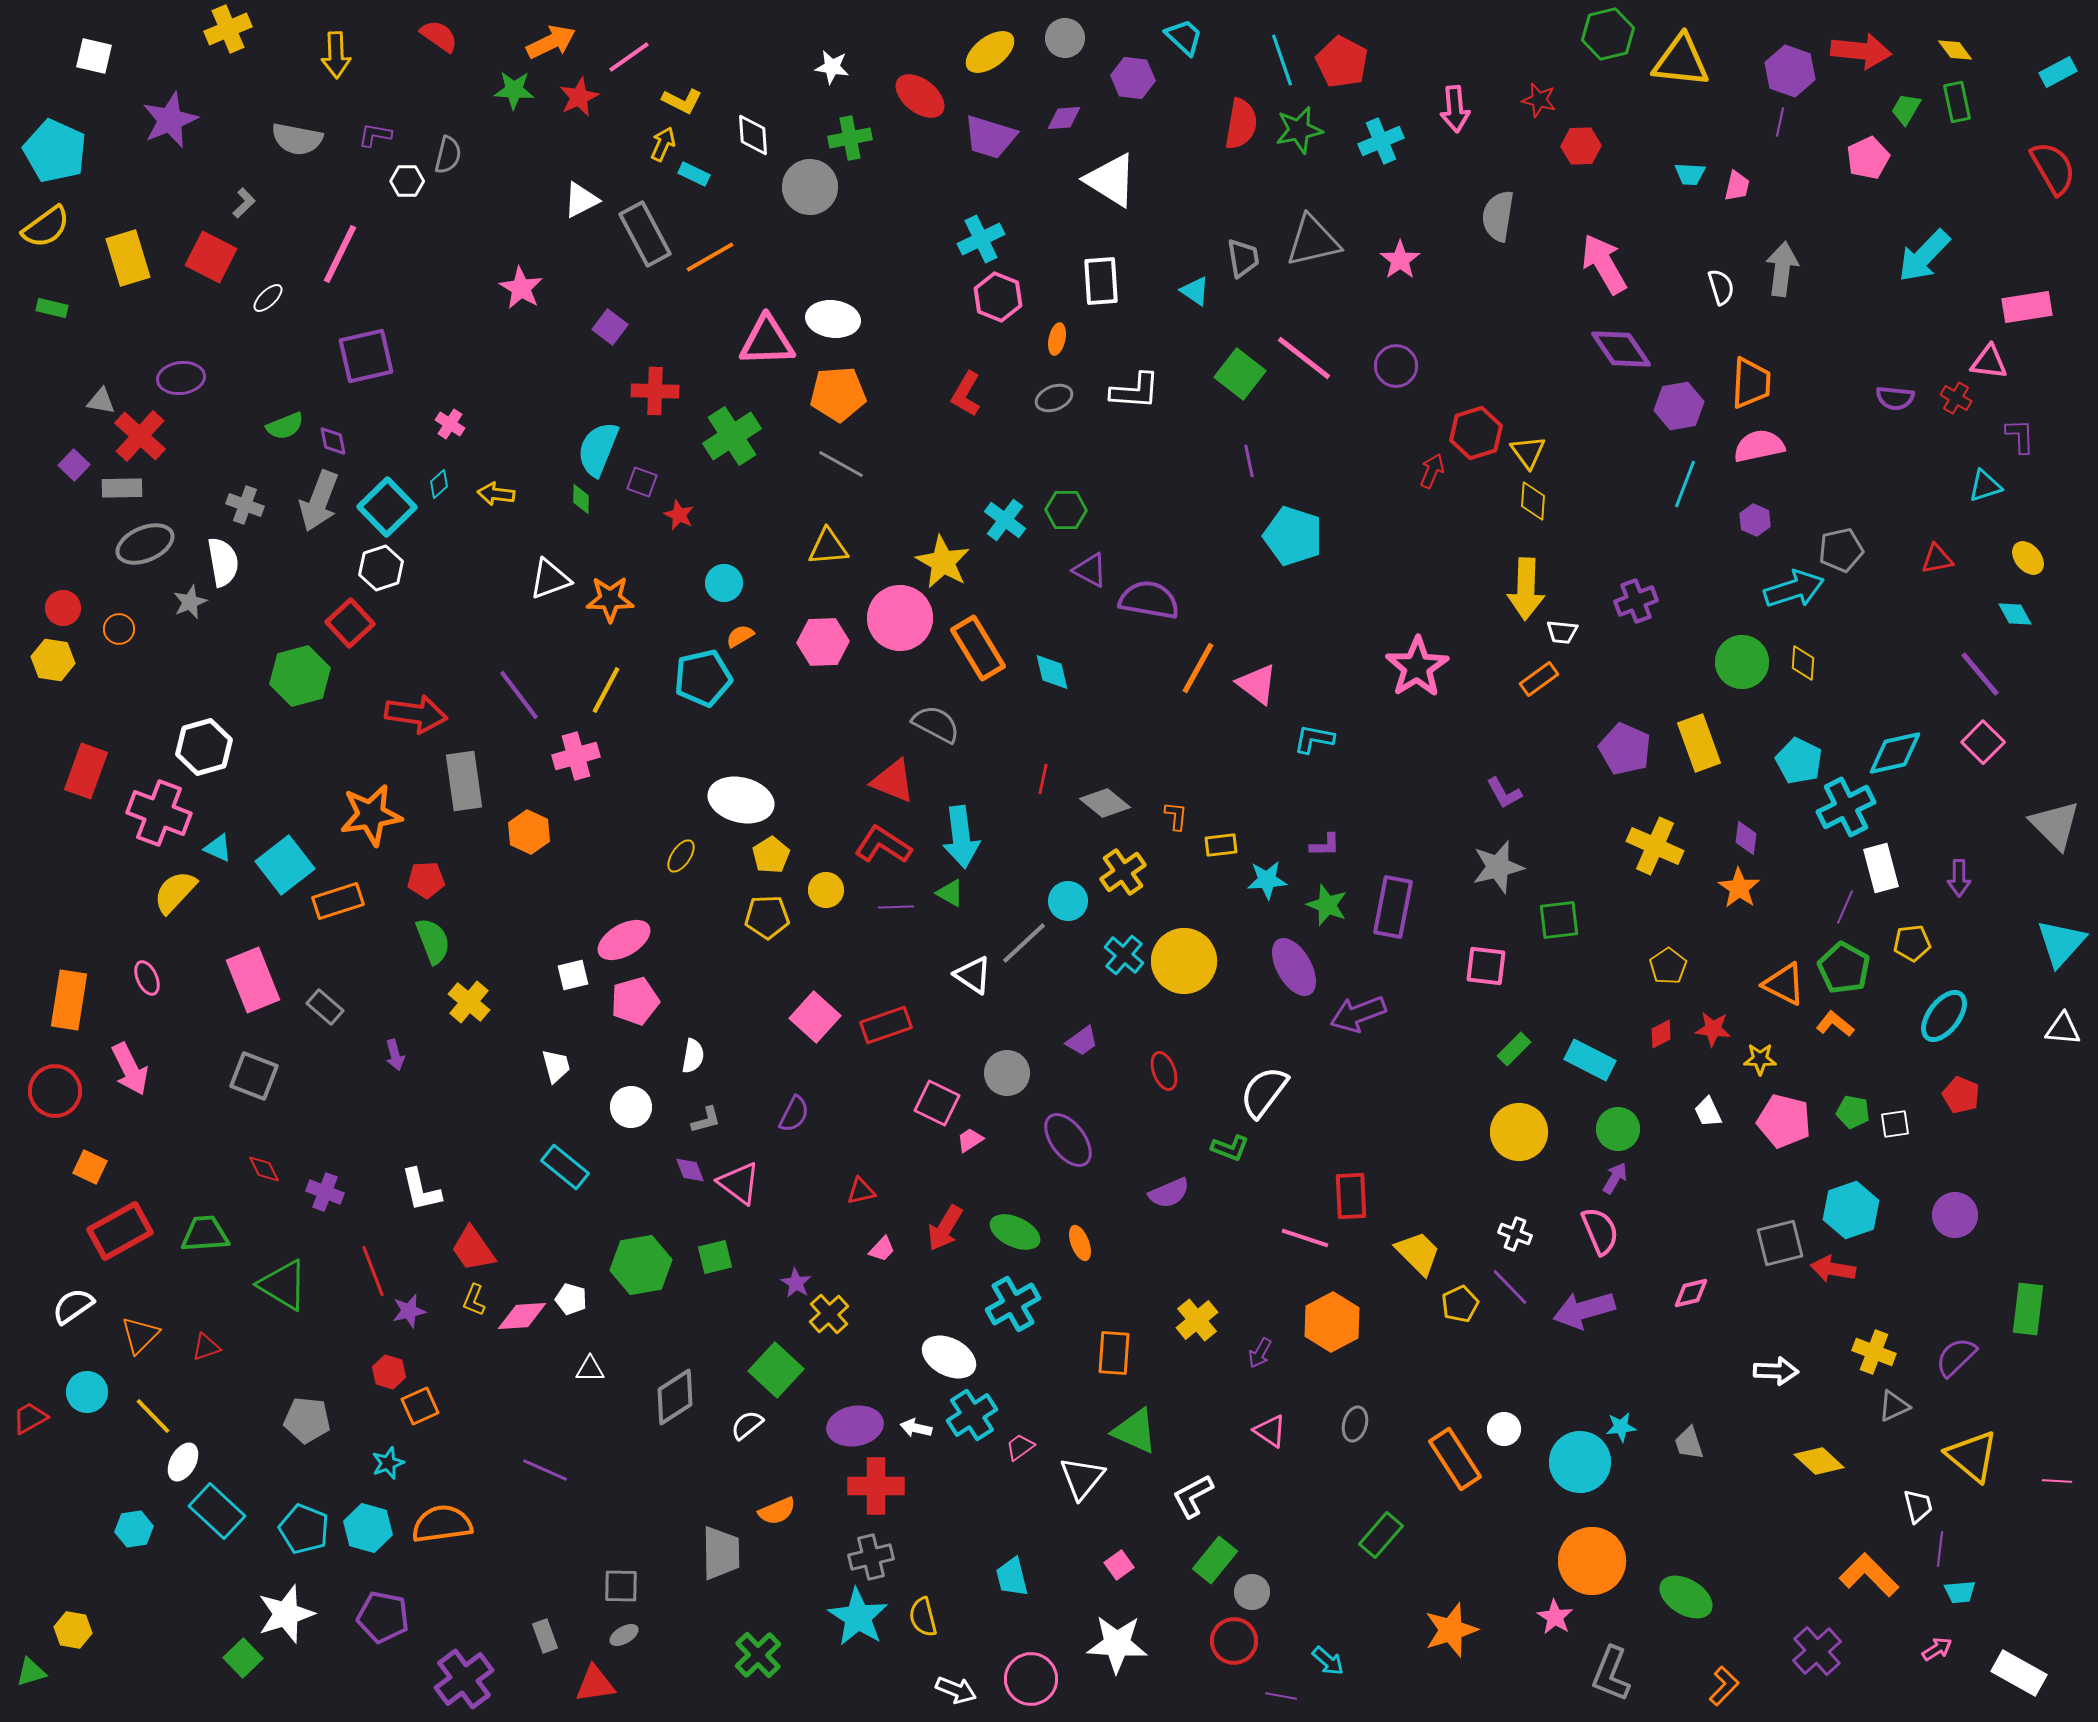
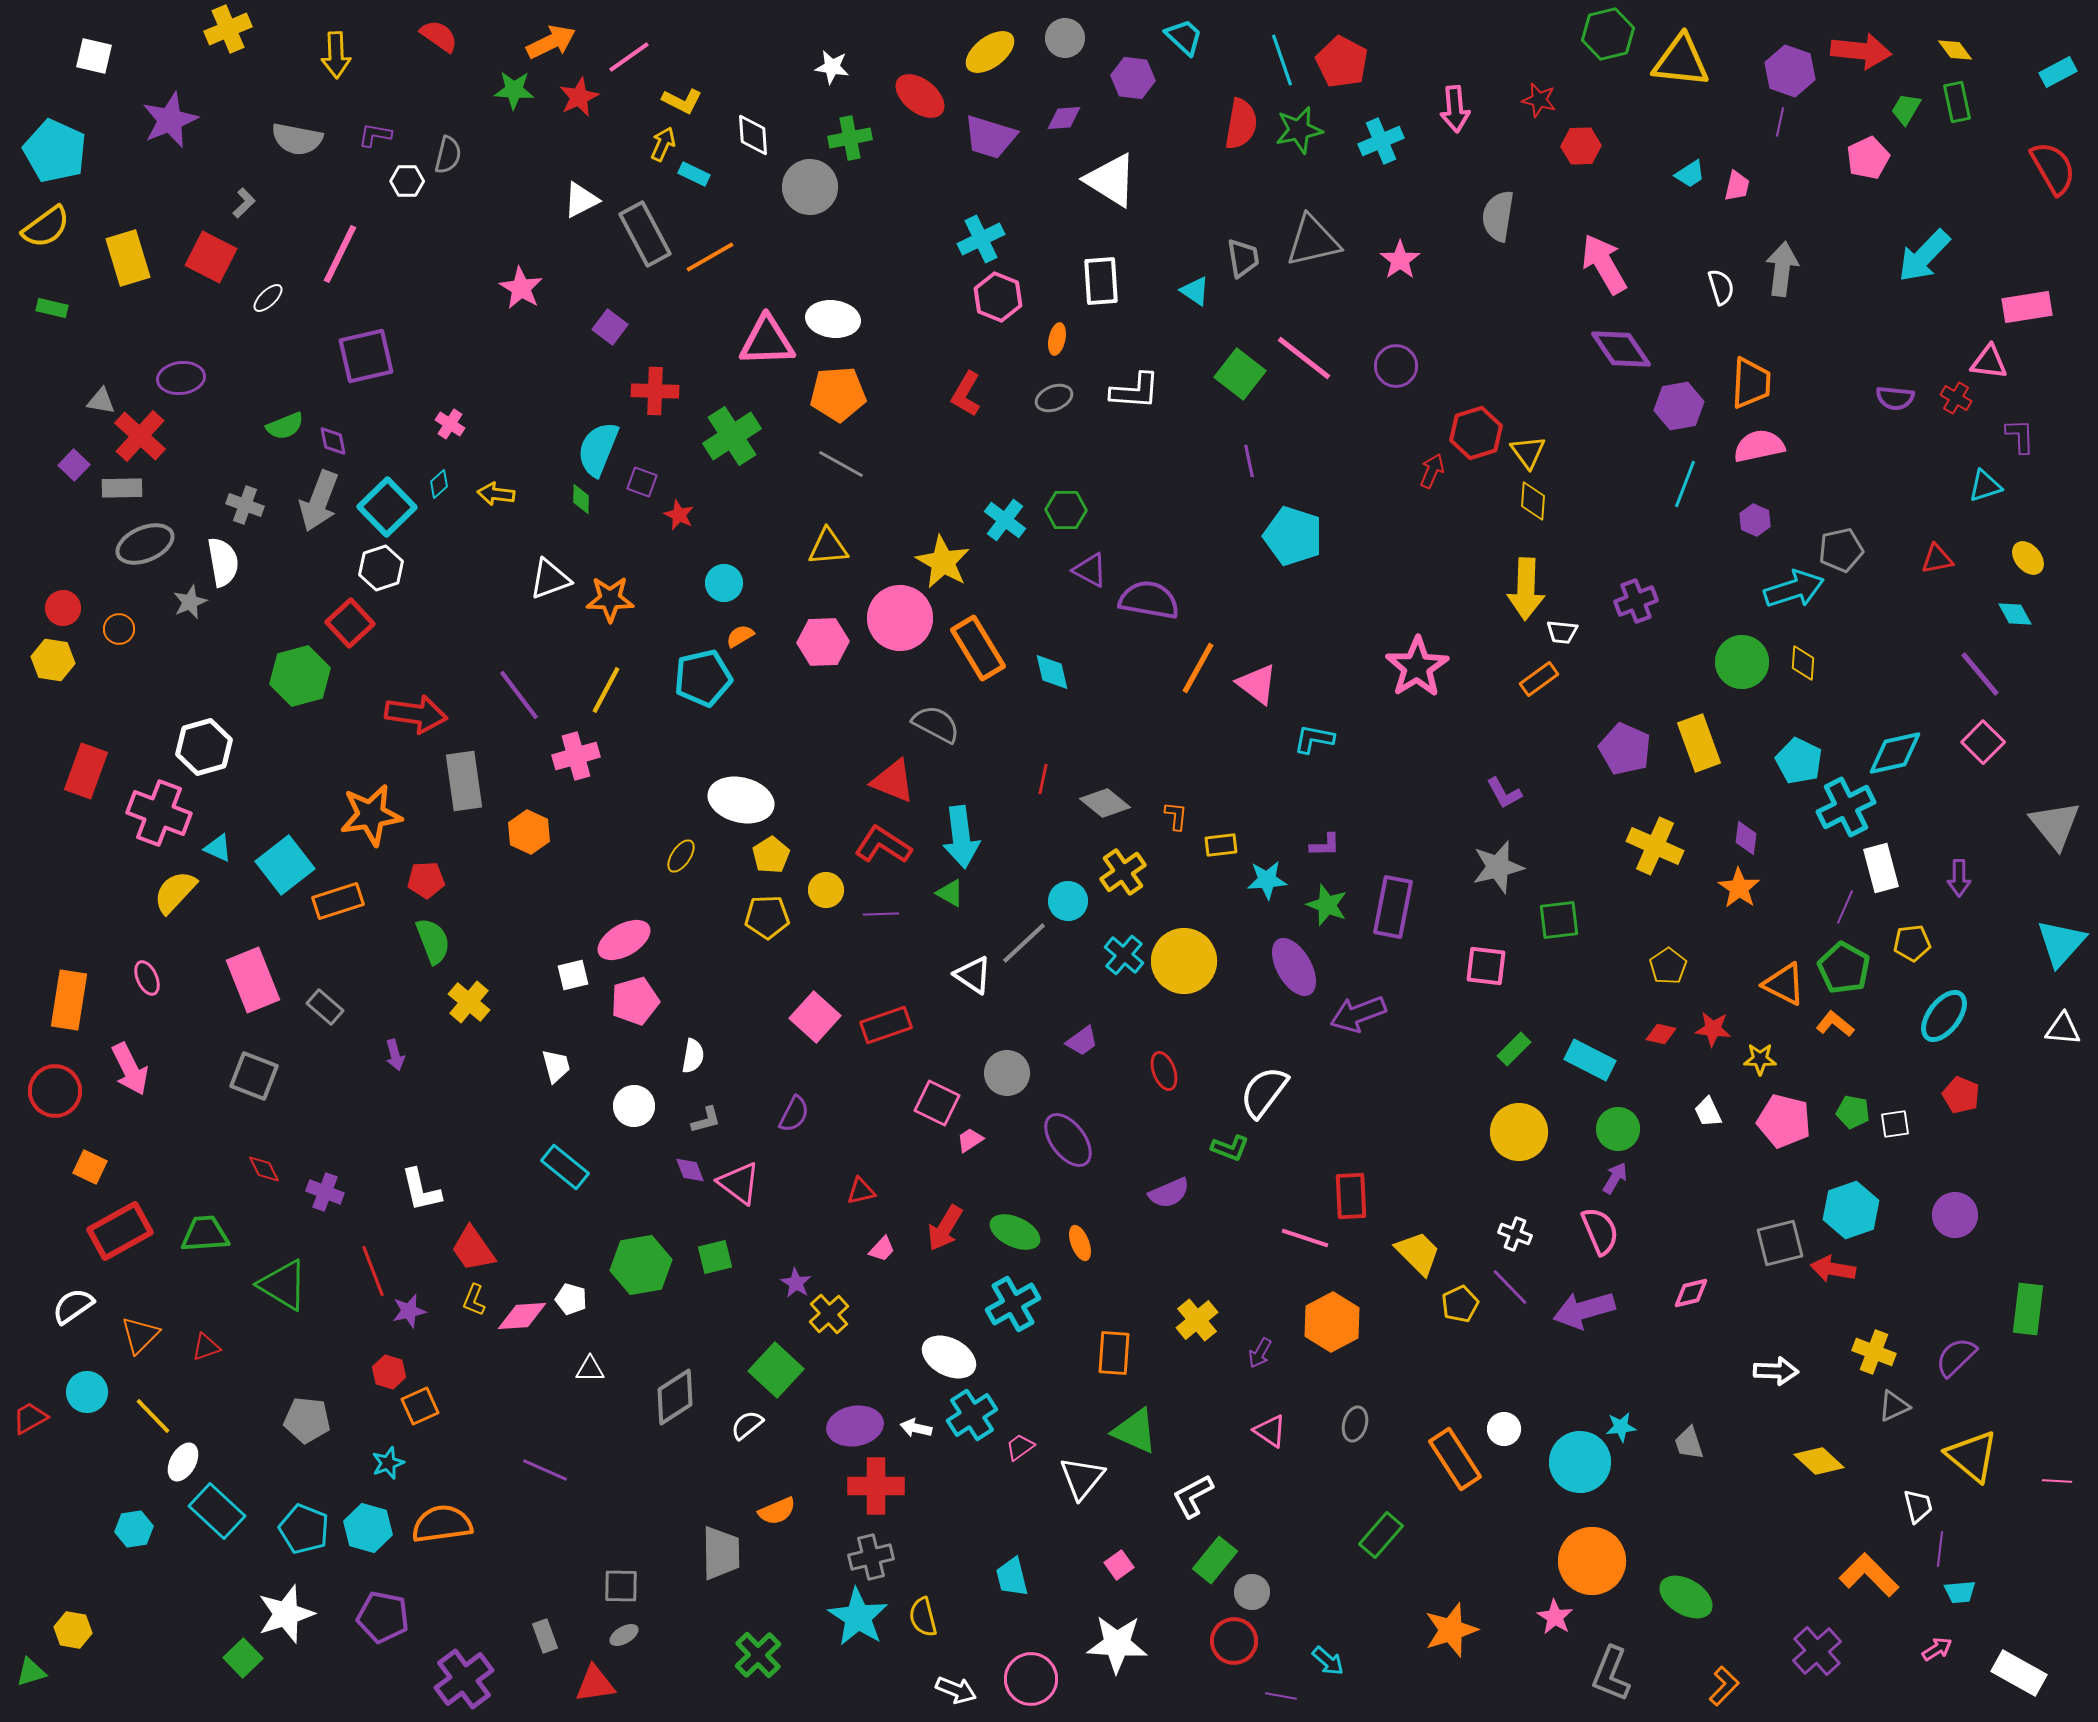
cyan trapezoid at (1690, 174): rotated 36 degrees counterclockwise
gray triangle at (2055, 825): rotated 6 degrees clockwise
purple line at (896, 907): moved 15 px left, 7 px down
red diamond at (1661, 1034): rotated 40 degrees clockwise
white circle at (631, 1107): moved 3 px right, 1 px up
